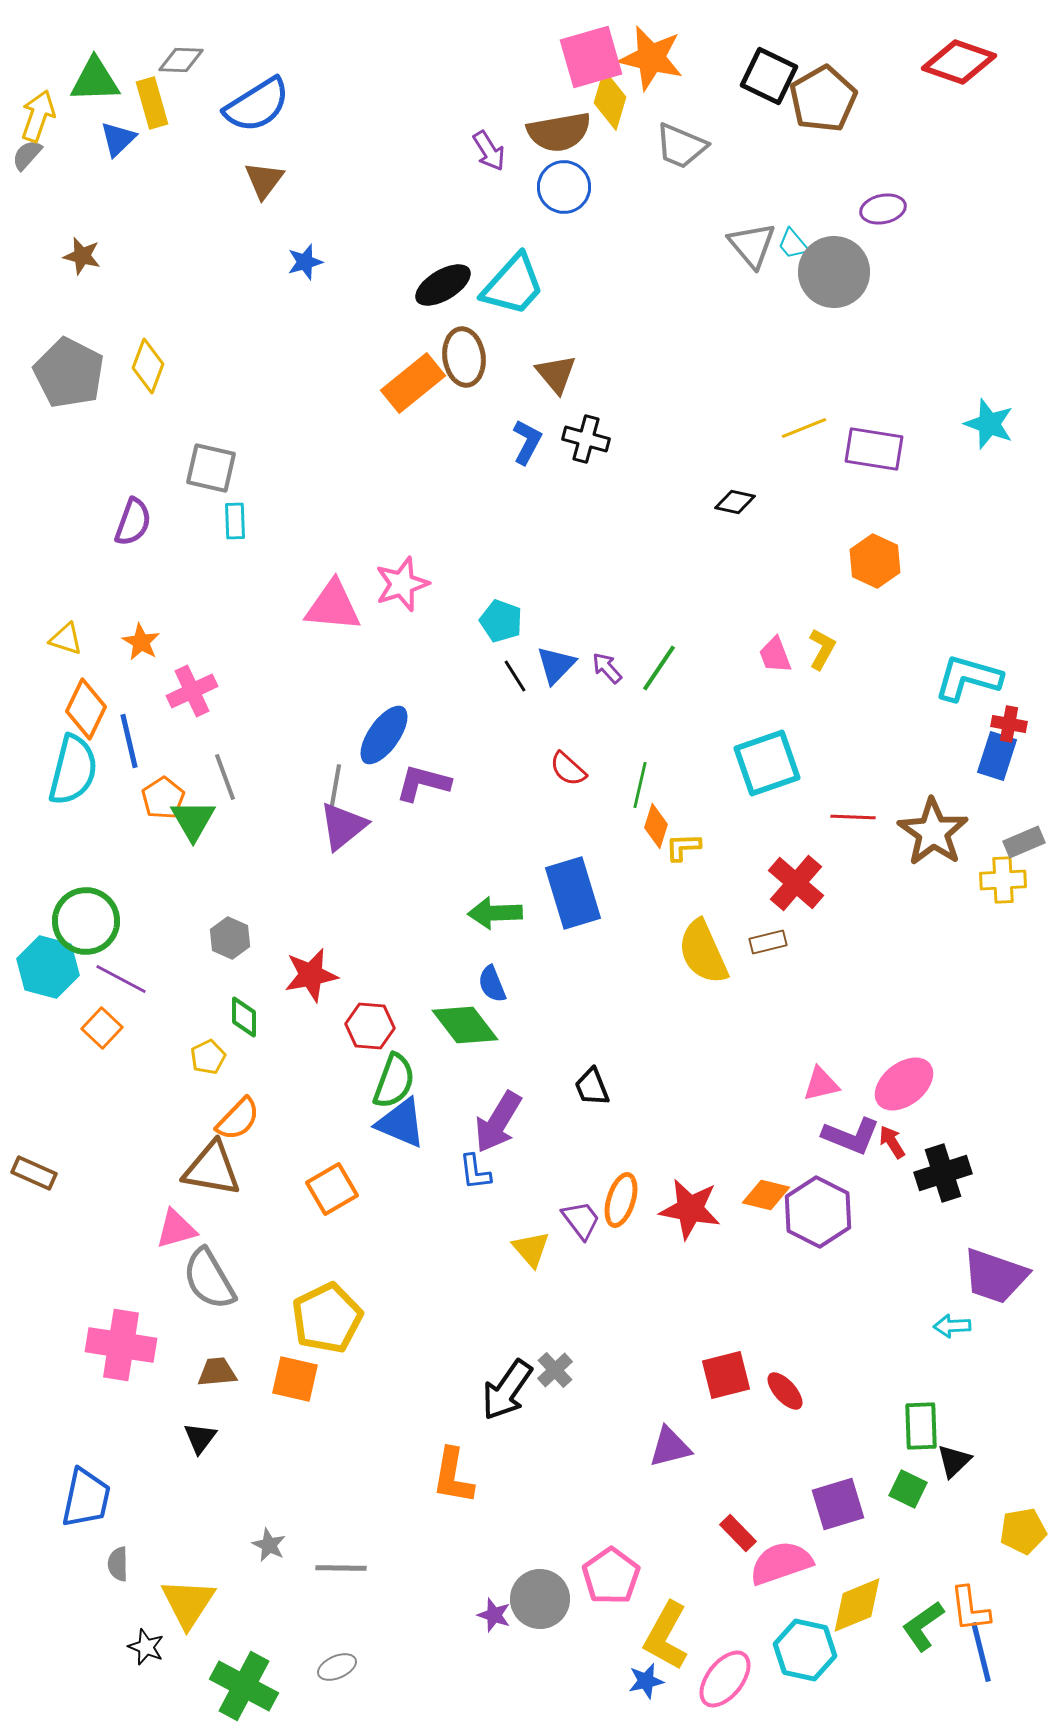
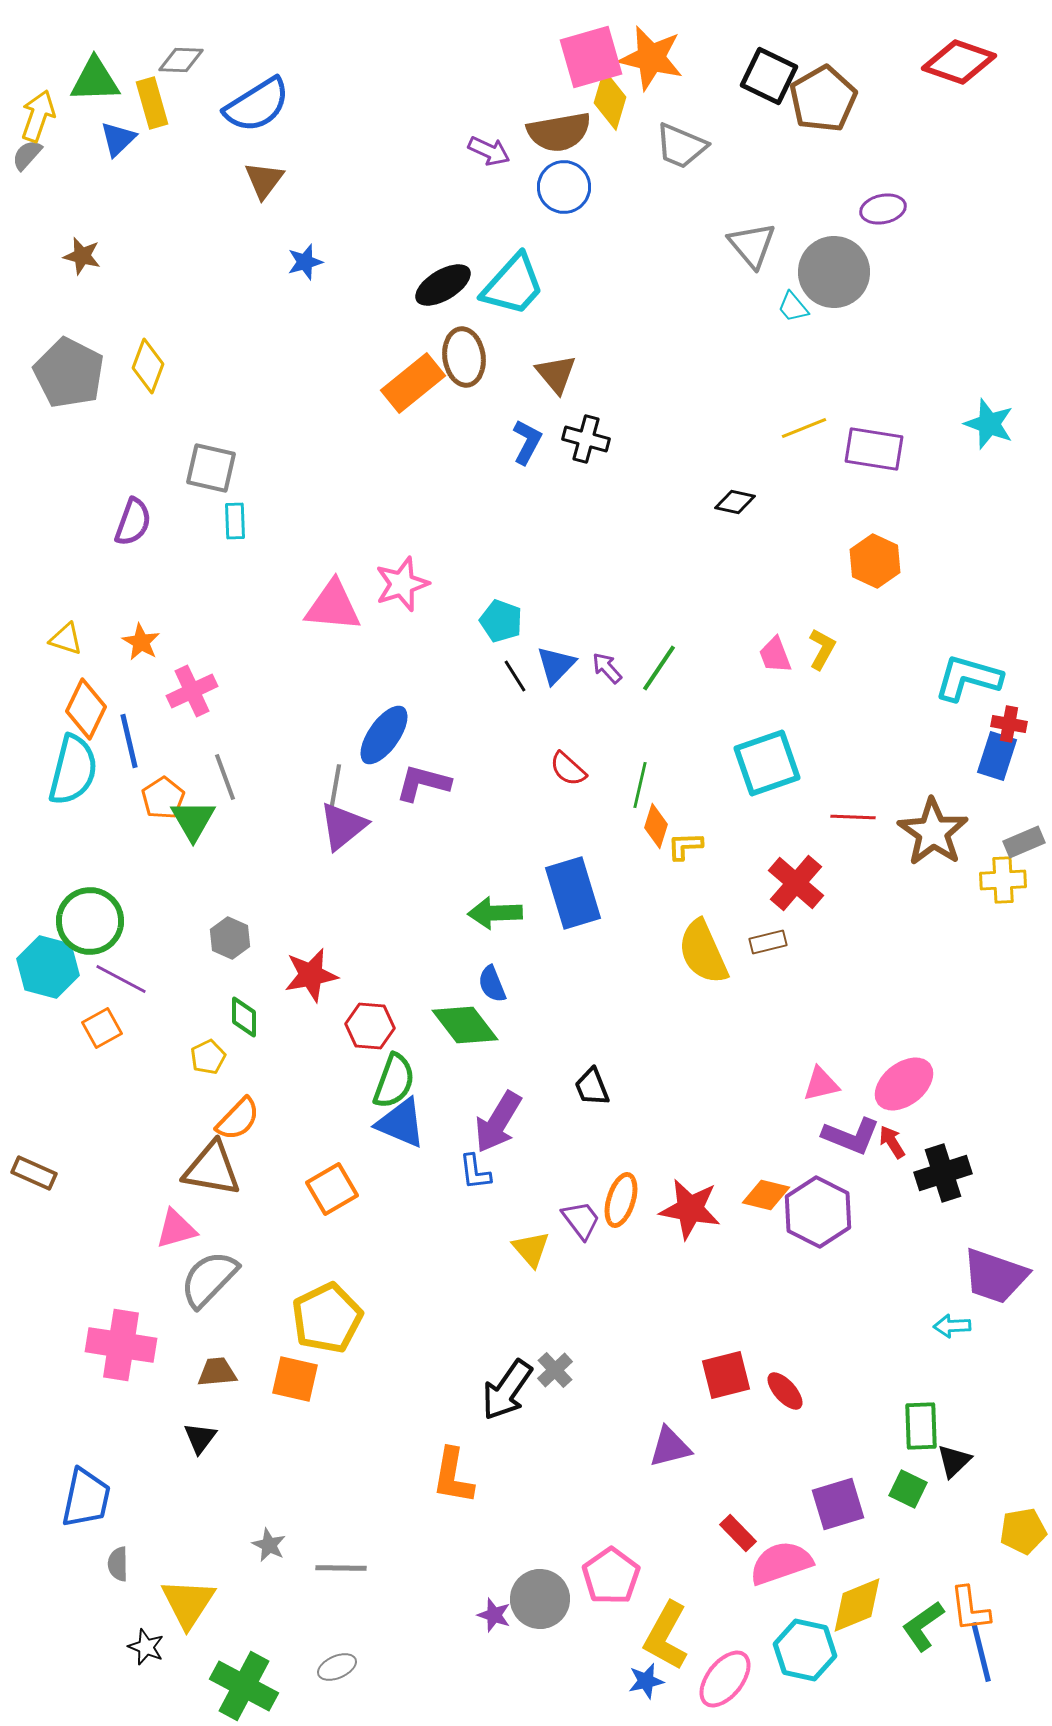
purple arrow at (489, 151): rotated 33 degrees counterclockwise
cyan trapezoid at (793, 244): moved 63 px down
yellow L-shape at (683, 847): moved 2 px right, 1 px up
green circle at (86, 921): moved 4 px right
orange square at (102, 1028): rotated 18 degrees clockwise
gray semicircle at (209, 1279): rotated 74 degrees clockwise
